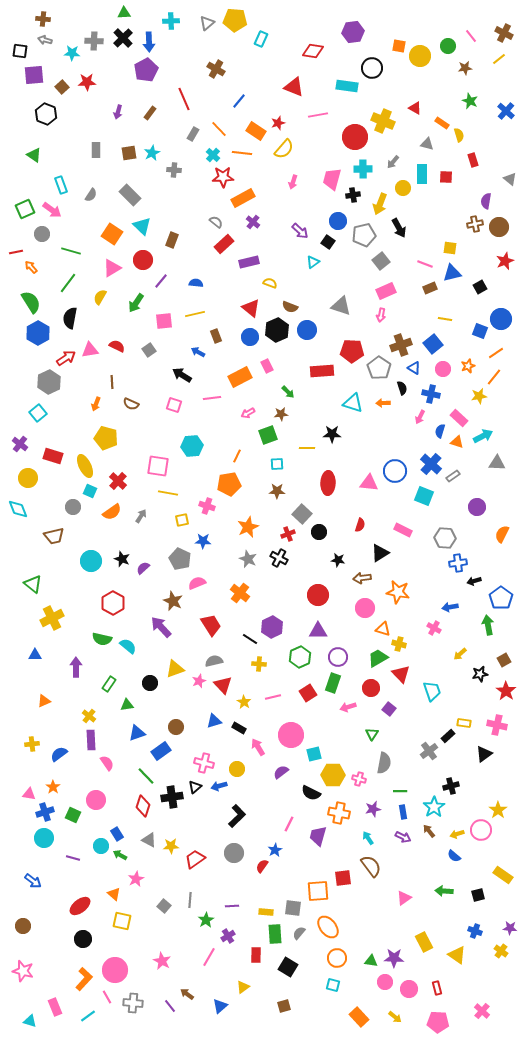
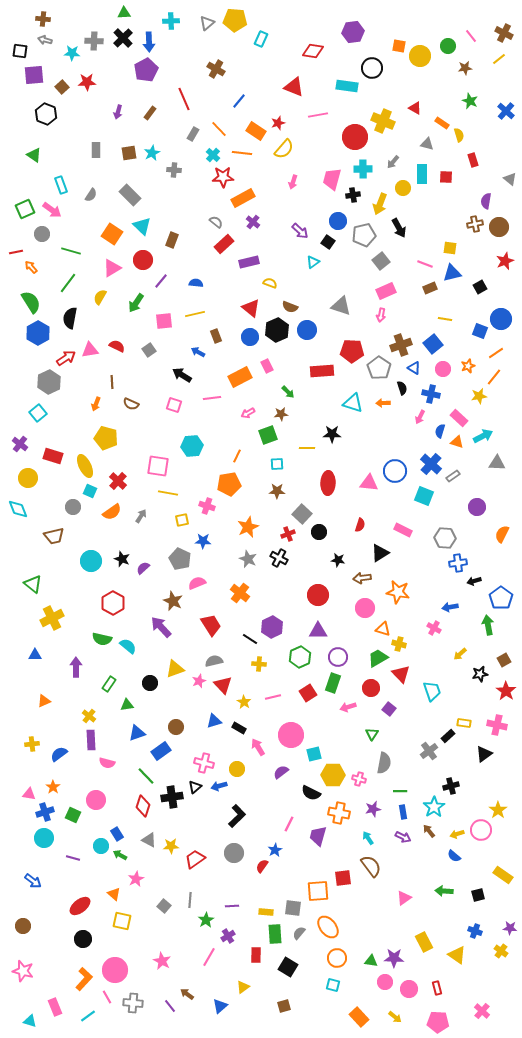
pink semicircle at (107, 763): rotated 140 degrees clockwise
